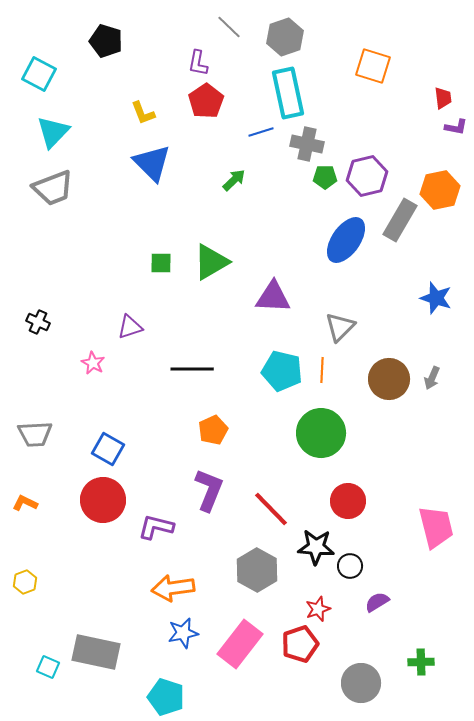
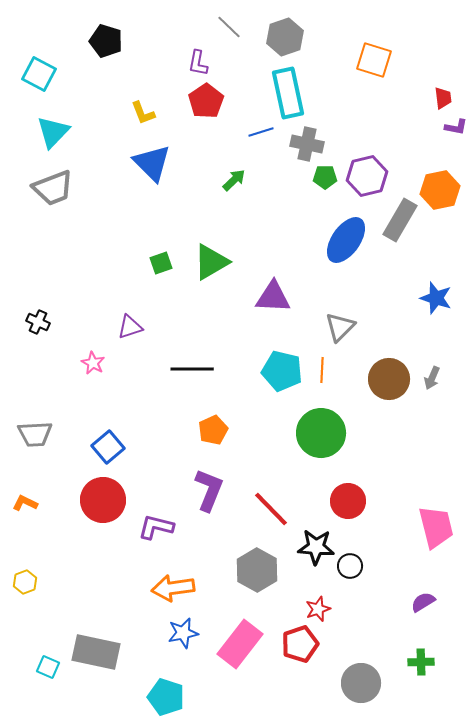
orange square at (373, 66): moved 1 px right, 6 px up
green square at (161, 263): rotated 20 degrees counterclockwise
blue square at (108, 449): moved 2 px up; rotated 20 degrees clockwise
purple semicircle at (377, 602): moved 46 px right
